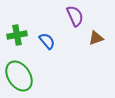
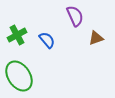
green cross: rotated 18 degrees counterclockwise
blue semicircle: moved 1 px up
